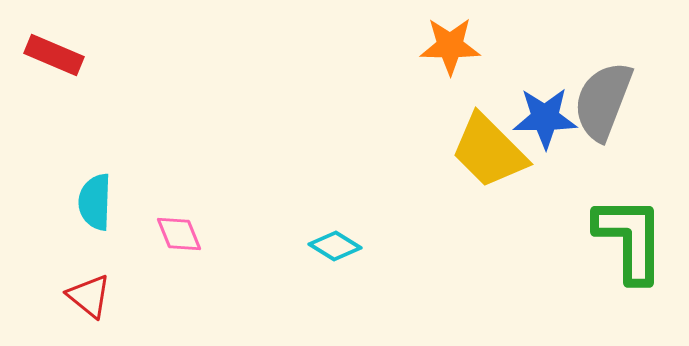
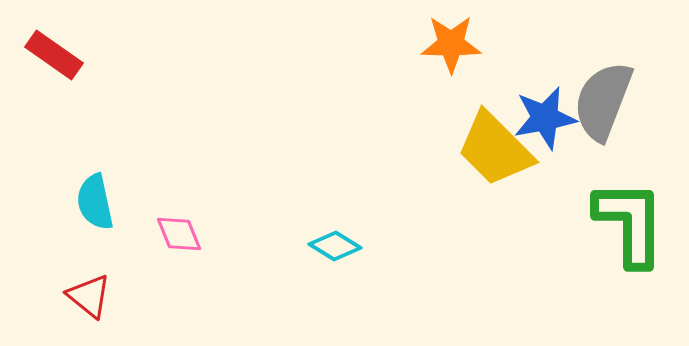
orange star: moved 1 px right, 2 px up
red rectangle: rotated 12 degrees clockwise
blue star: rotated 10 degrees counterclockwise
yellow trapezoid: moved 6 px right, 2 px up
cyan semicircle: rotated 14 degrees counterclockwise
green L-shape: moved 16 px up
